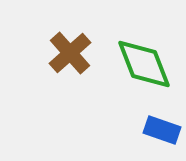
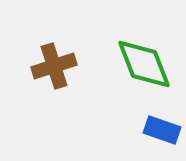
brown cross: moved 16 px left, 13 px down; rotated 24 degrees clockwise
